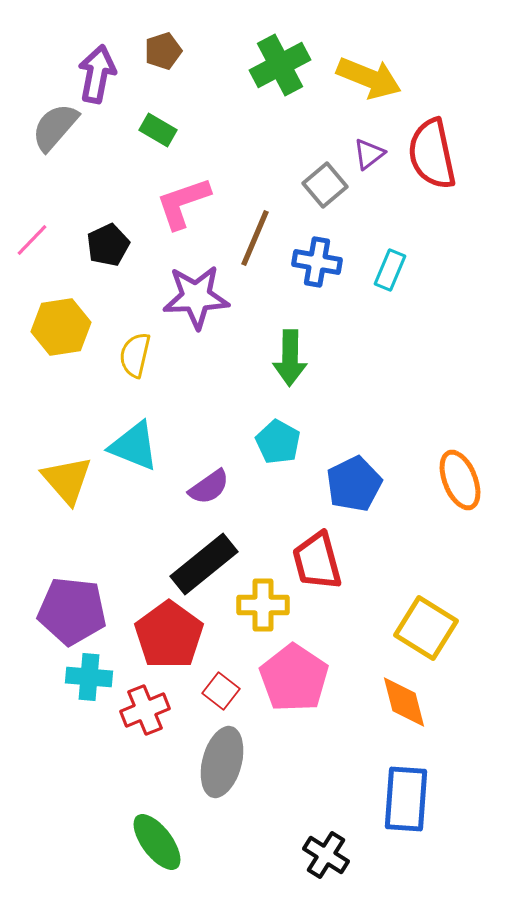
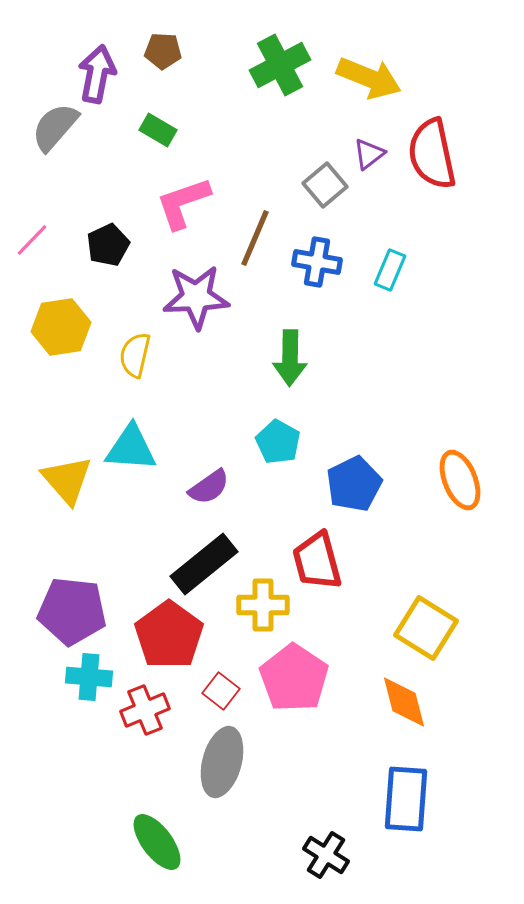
brown pentagon: rotated 21 degrees clockwise
cyan triangle: moved 3 px left, 2 px down; rotated 18 degrees counterclockwise
